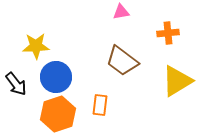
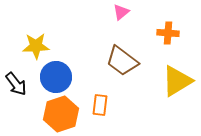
pink triangle: rotated 30 degrees counterclockwise
orange cross: rotated 10 degrees clockwise
orange hexagon: moved 3 px right
